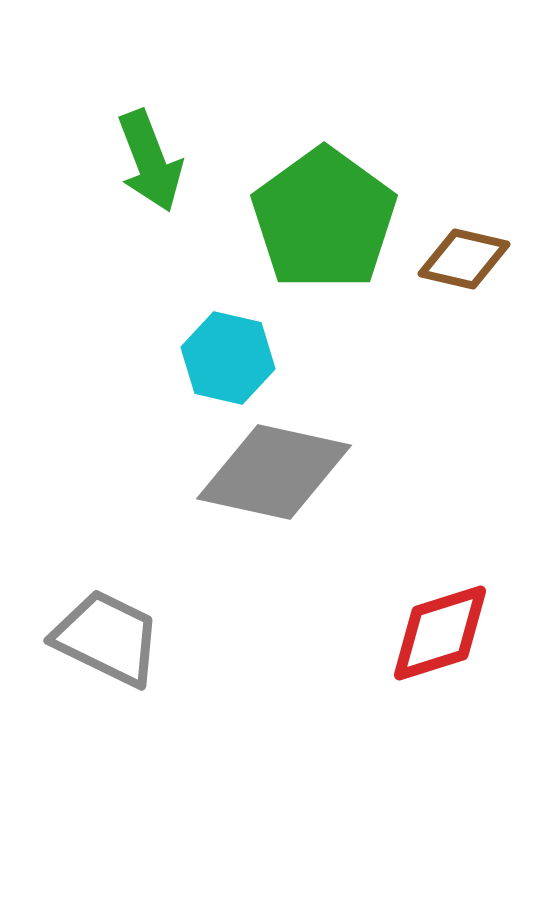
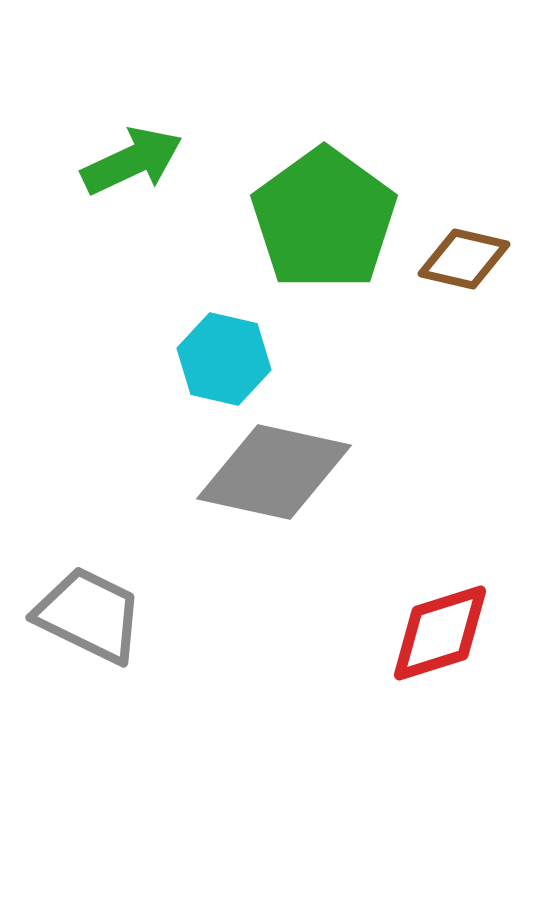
green arrow: moved 18 px left; rotated 94 degrees counterclockwise
cyan hexagon: moved 4 px left, 1 px down
gray trapezoid: moved 18 px left, 23 px up
